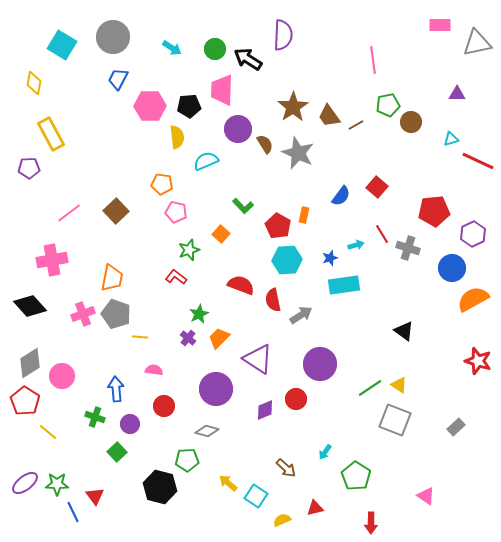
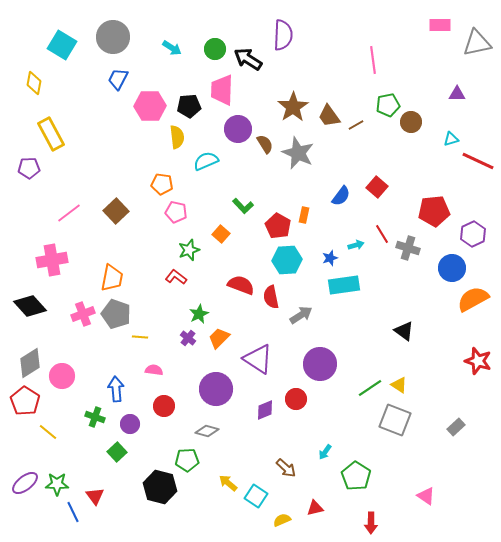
red semicircle at (273, 300): moved 2 px left, 3 px up
